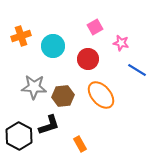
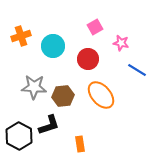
orange rectangle: rotated 21 degrees clockwise
